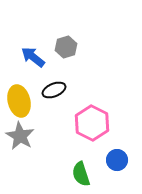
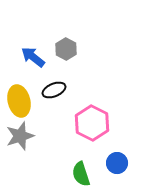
gray hexagon: moved 2 px down; rotated 15 degrees counterclockwise
gray star: rotated 24 degrees clockwise
blue circle: moved 3 px down
